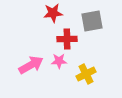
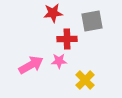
yellow cross: moved 1 px left, 6 px down; rotated 18 degrees counterclockwise
